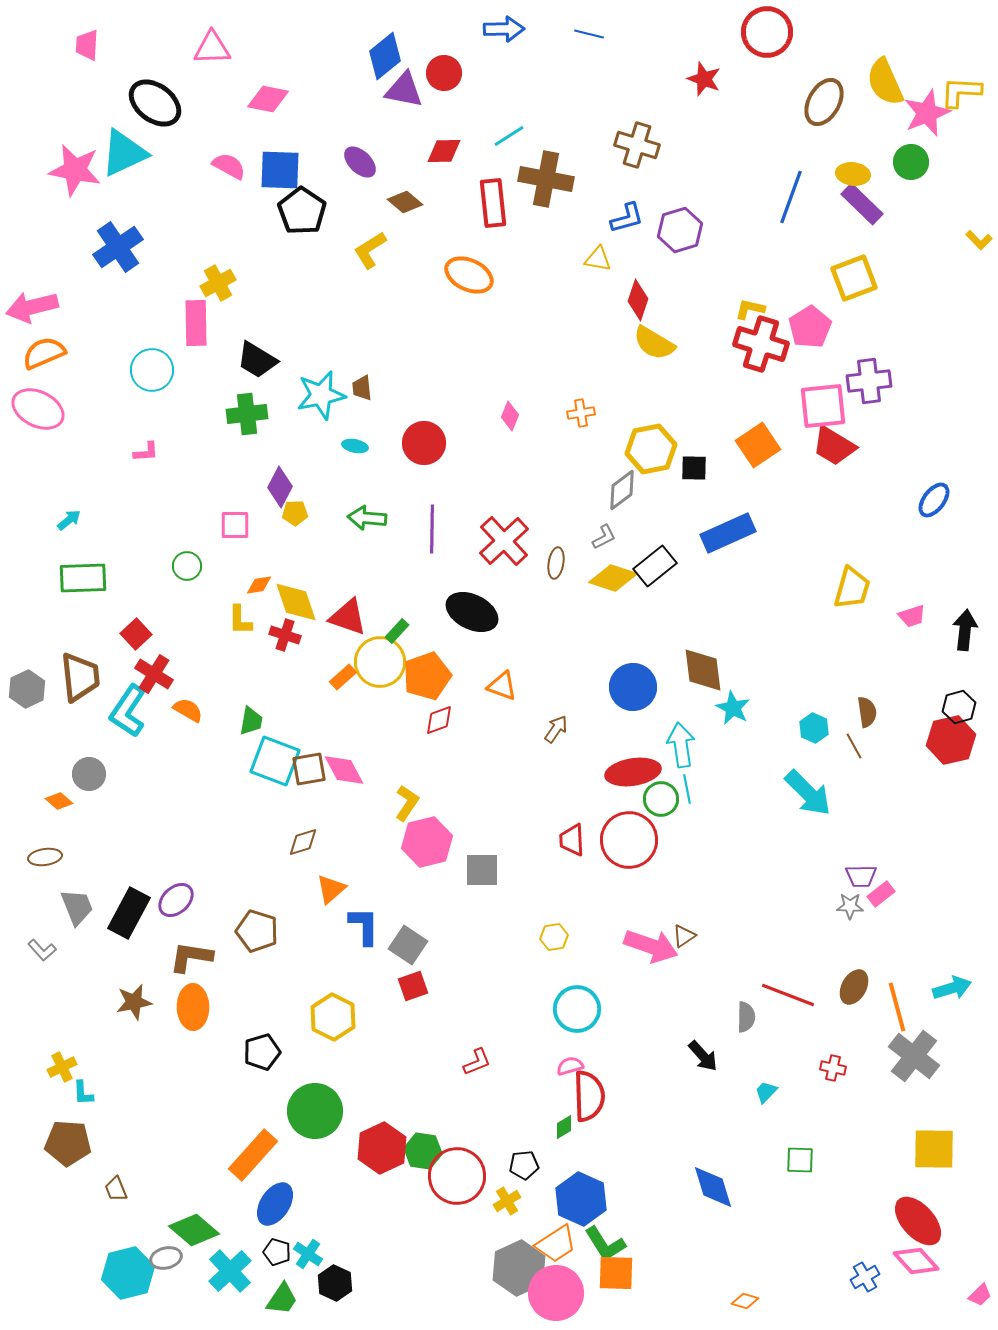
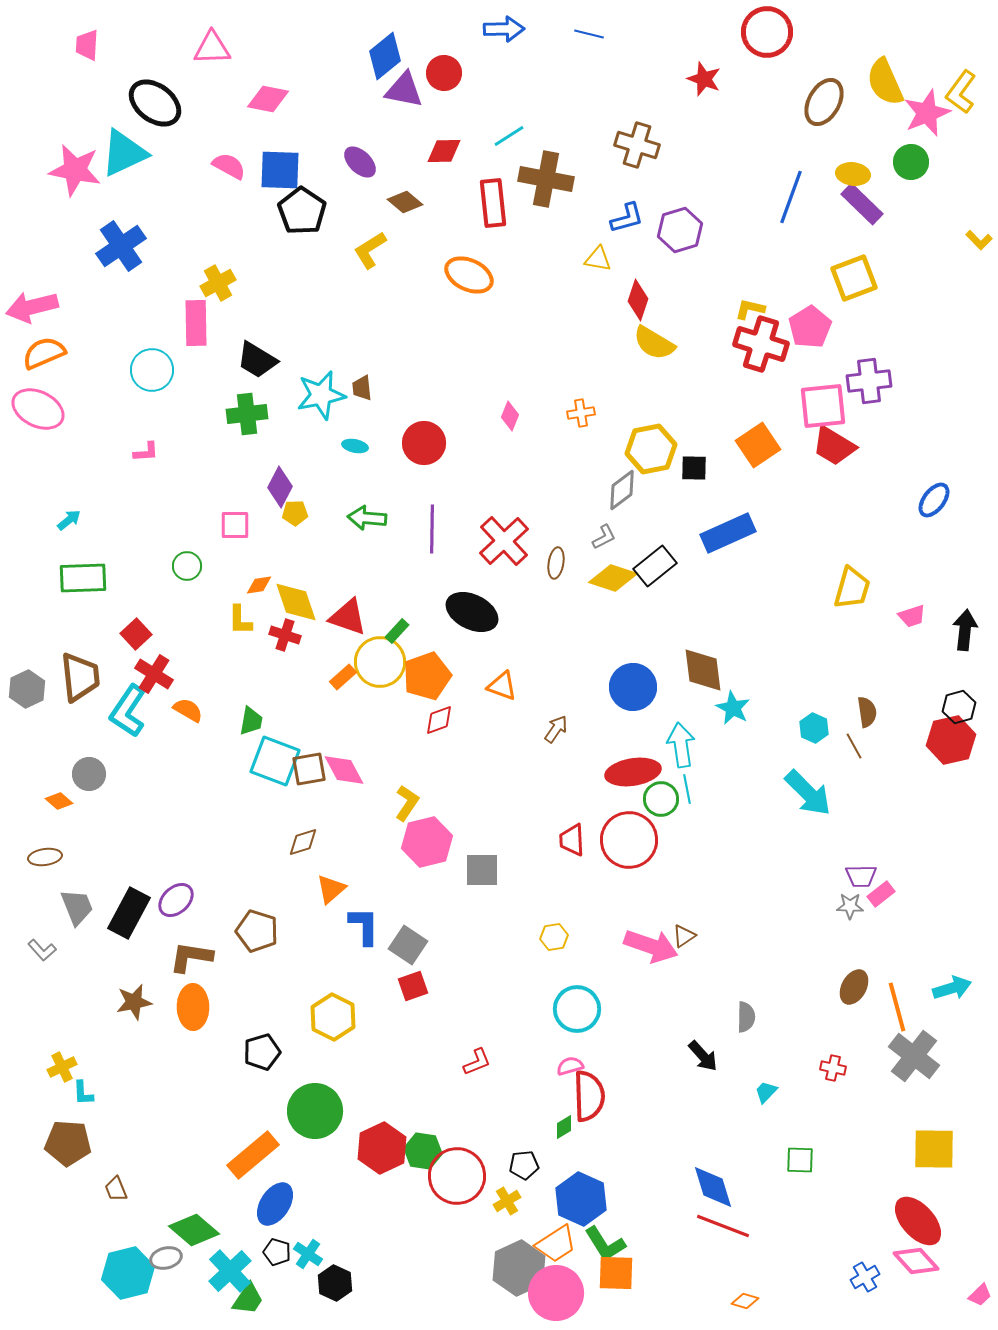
yellow L-shape at (961, 92): rotated 57 degrees counterclockwise
blue cross at (118, 247): moved 3 px right, 1 px up
red line at (788, 995): moved 65 px left, 231 px down
orange rectangle at (253, 1155): rotated 8 degrees clockwise
green trapezoid at (282, 1299): moved 34 px left
